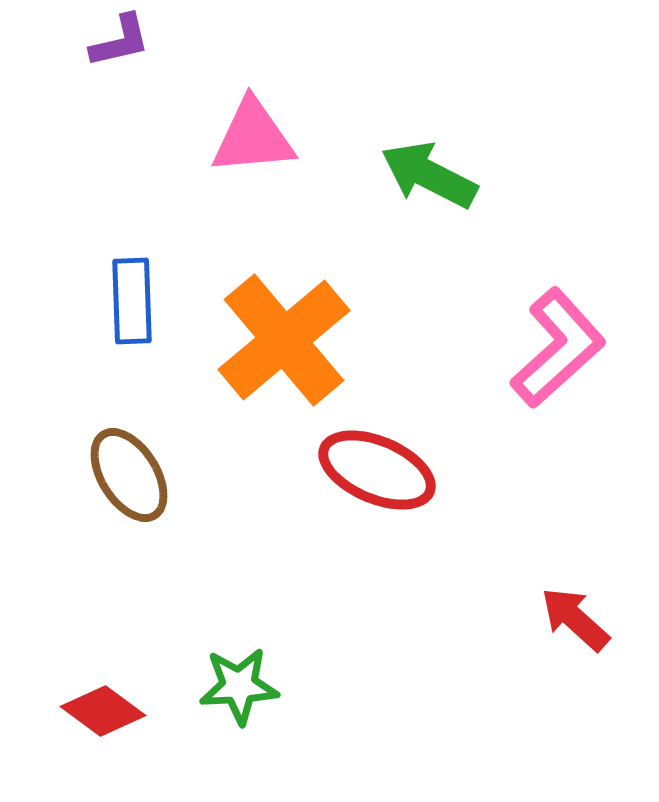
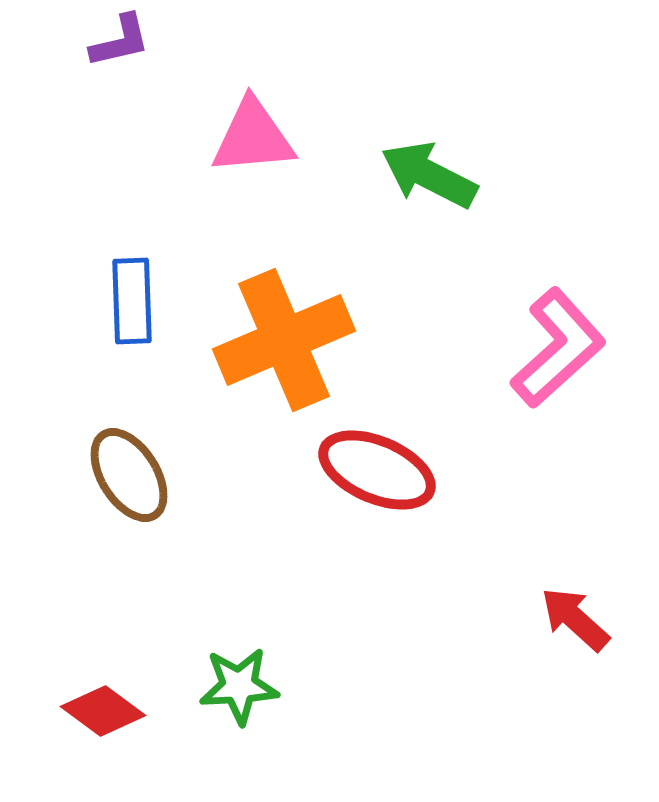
orange cross: rotated 17 degrees clockwise
